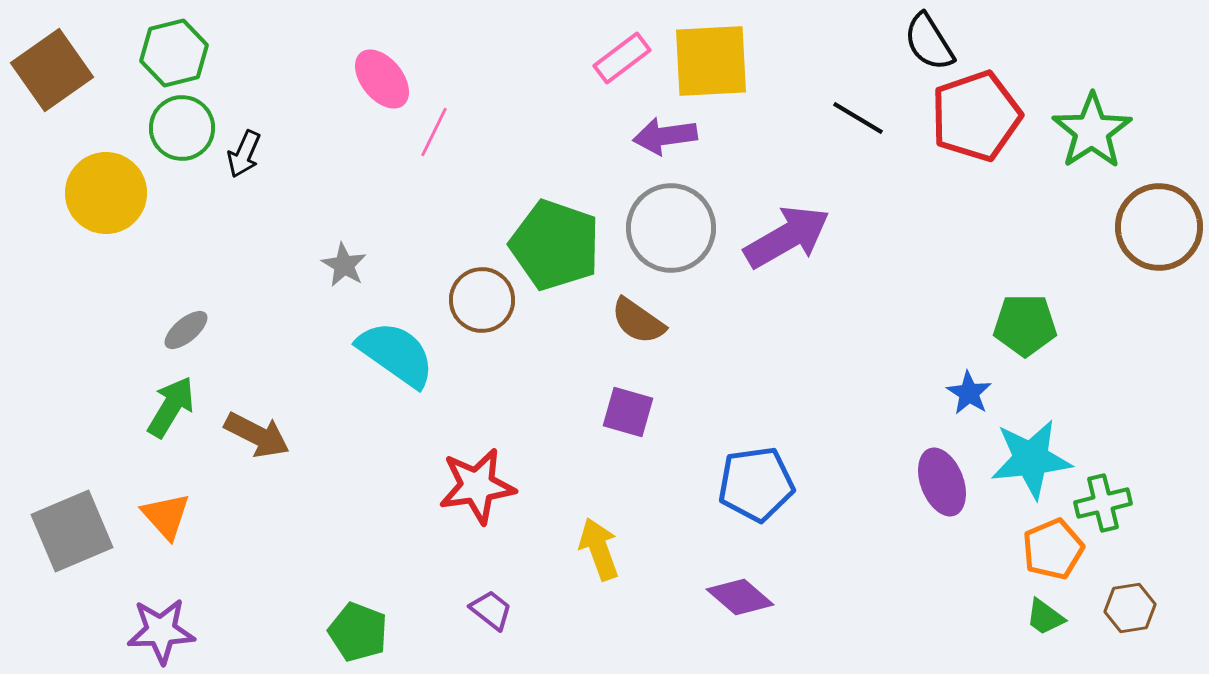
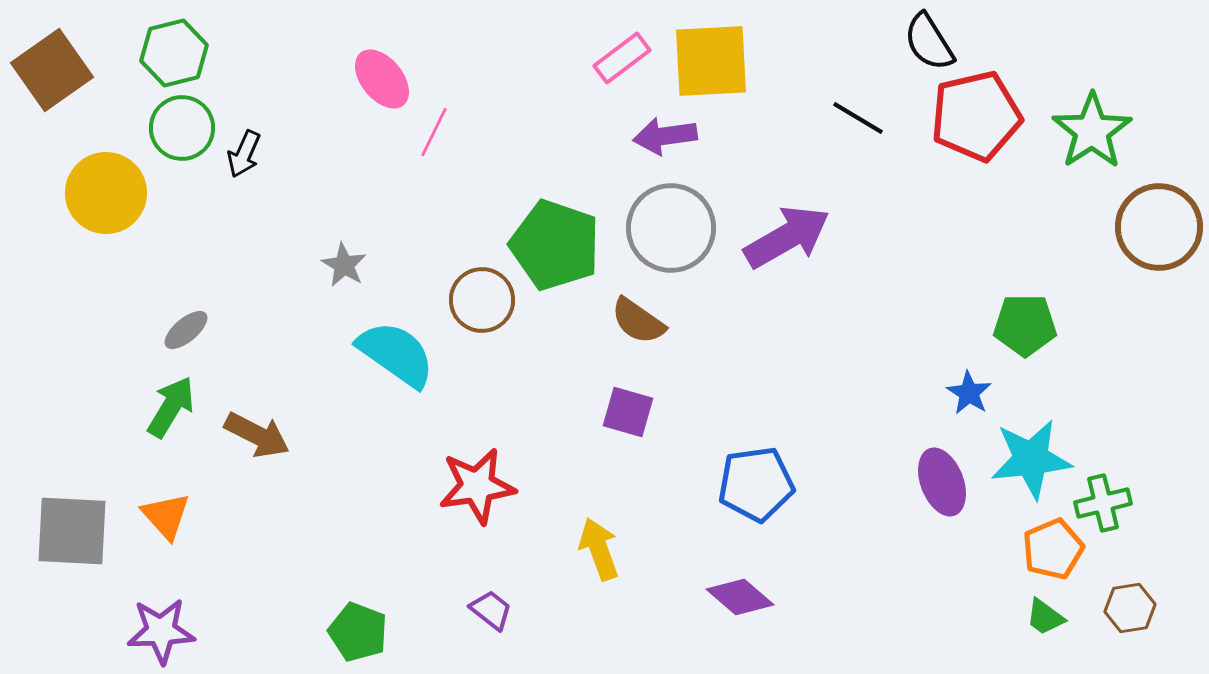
red pentagon at (976, 116): rotated 6 degrees clockwise
gray square at (72, 531): rotated 26 degrees clockwise
